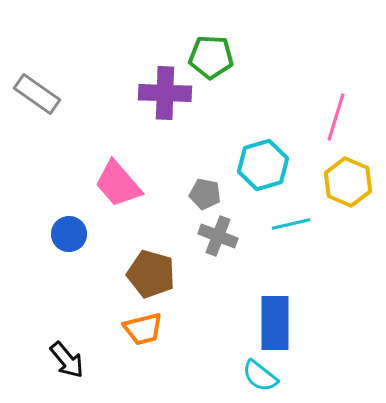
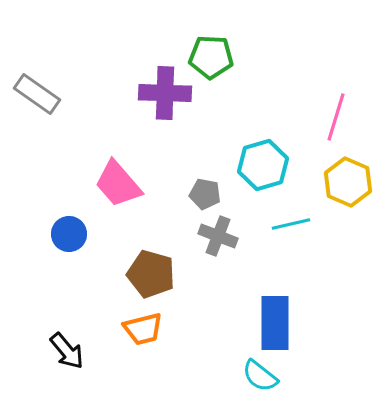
black arrow: moved 9 px up
